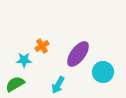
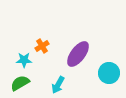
cyan circle: moved 6 px right, 1 px down
green semicircle: moved 5 px right, 1 px up
